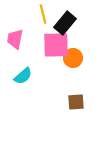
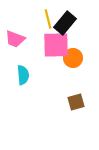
yellow line: moved 5 px right, 5 px down
pink trapezoid: rotated 80 degrees counterclockwise
cyan semicircle: moved 1 px up; rotated 54 degrees counterclockwise
brown square: rotated 12 degrees counterclockwise
